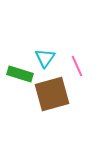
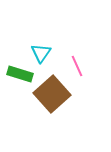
cyan triangle: moved 4 px left, 5 px up
brown square: rotated 27 degrees counterclockwise
